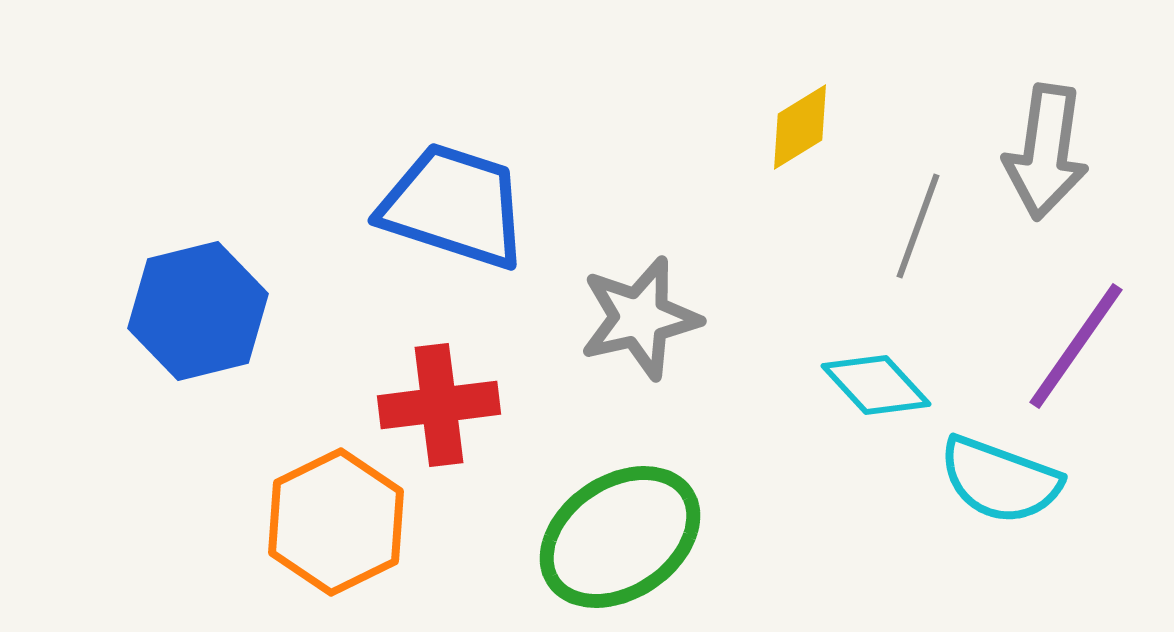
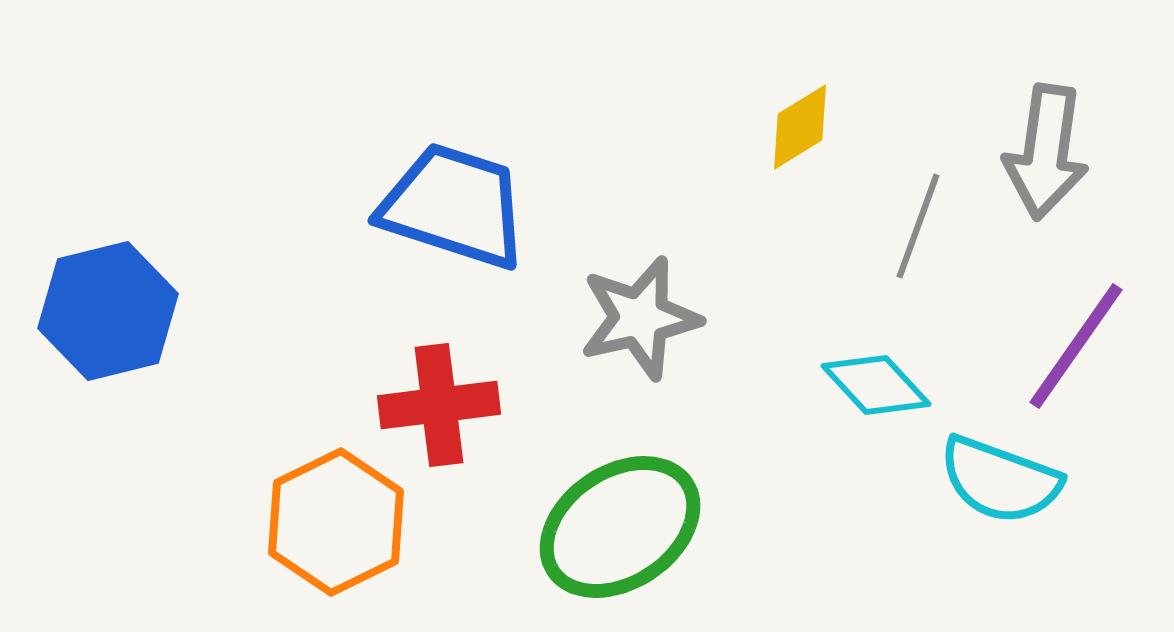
blue hexagon: moved 90 px left
green ellipse: moved 10 px up
